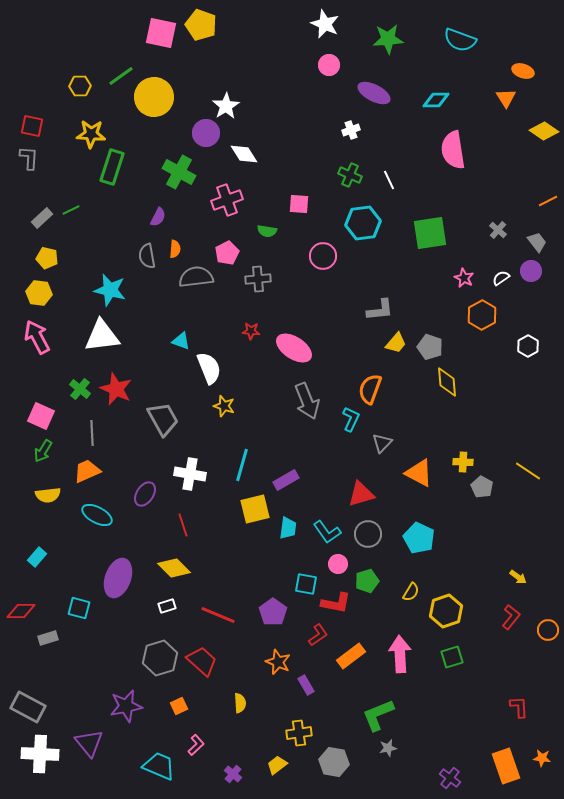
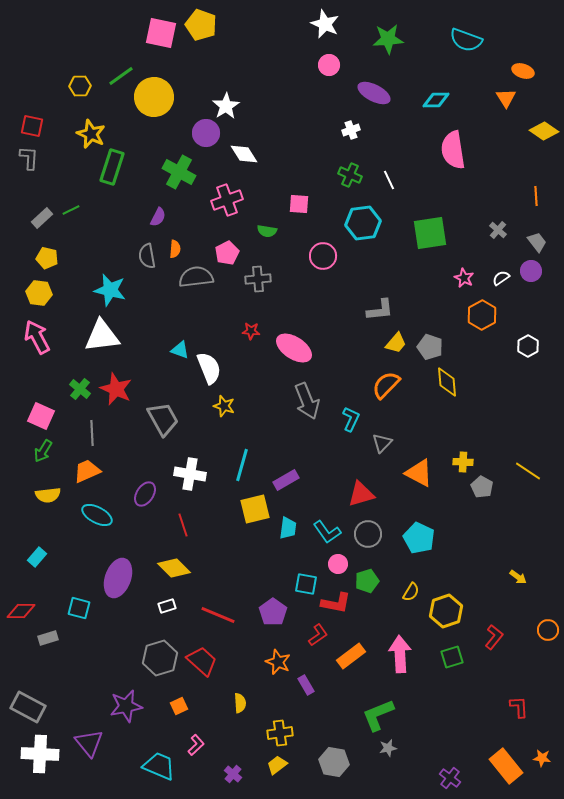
cyan semicircle at (460, 40): moved 6 px right
yellow star at (91, 134): rotated 20 degrees clockwise
orange line at (548, 201): moved 12 px left, 5 px up; rotated 66 degrees counterclockwise
cyan triangle at (181, 341): moved 1 px left, 9 px down
orange semicircle at (370, 389): moved 16 px right, 4 px up; rotated 24 degrees clockwise
red L-shape at (511, 617): moved 17 px left, 20 px down
yellow cross at (299, 733): moved 19 px left
orange rectangle at (506, 766): rotated 20 degrees counterclockwise
